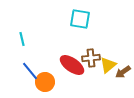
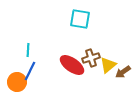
cyan line: moved 6 px right, 11 px down; rotated 16 degrees clockwise
brown cross: rotated 12 degrees counterclockwise
blue line: rotated 66 degrees clockwise
orange circle: moved 28 px left
